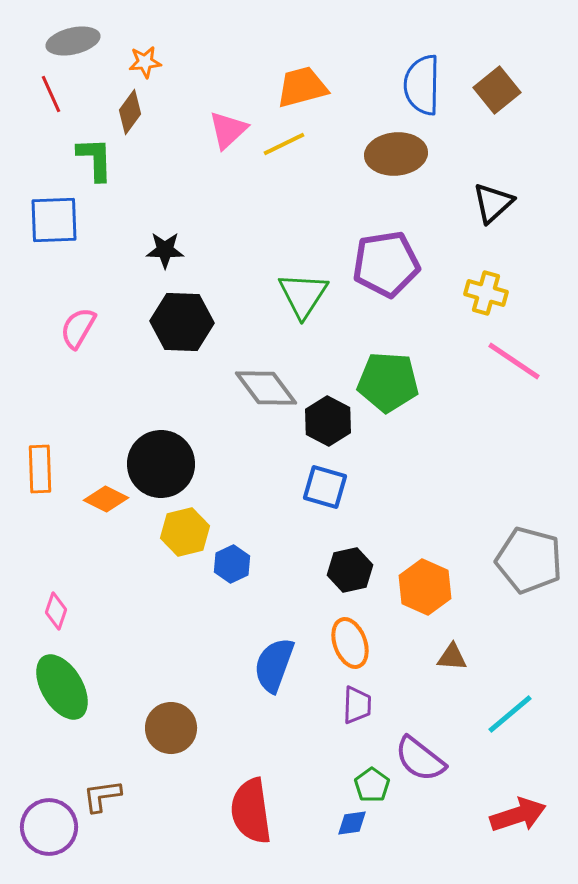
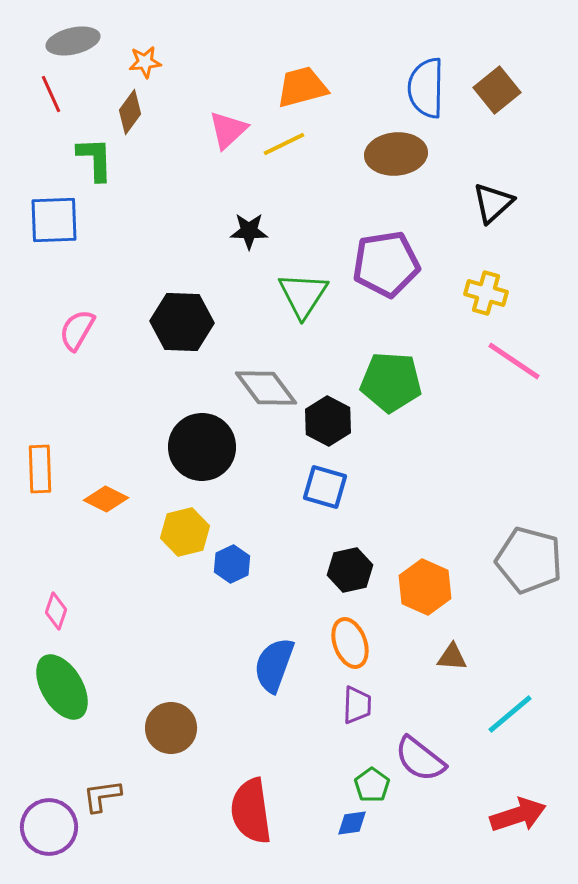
blue semicircle at (422, 85): moved 4 px right, 3 px down
black star at (165, 250): moved 84 px right, 19 px up
pink semicircle at (78, 328): moved 1 px left, 2 px down
green pentagon at (388, 382): moved 3 px right
black circle at (161, 464): moved 41 px right, 17 px up
